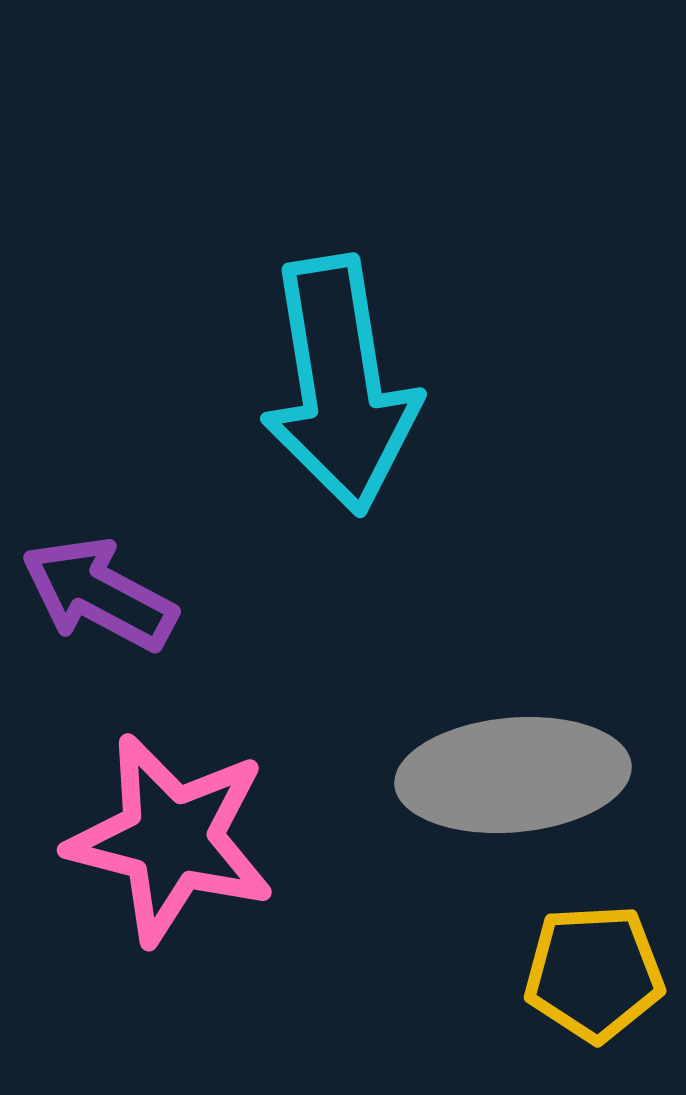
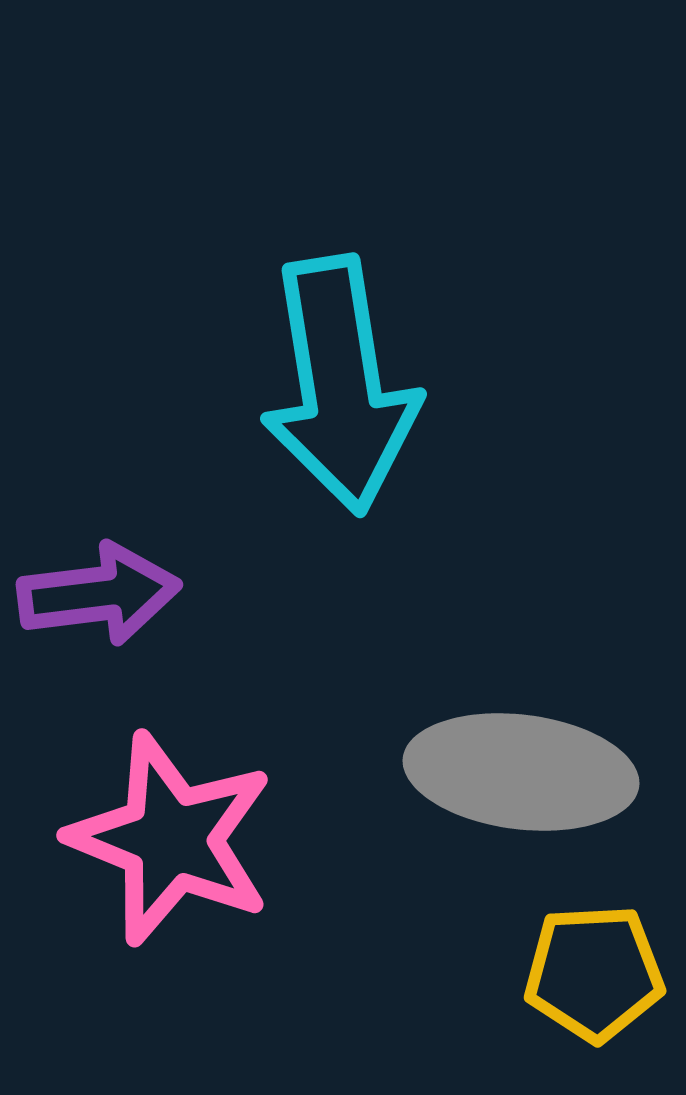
purple arrow: rotated 145 degrees clockwise
gray ellipse: moved 8 px right, 3 px up; rotated 12 degrees clockwise
pink star: rotated 8 degrees clockwise
